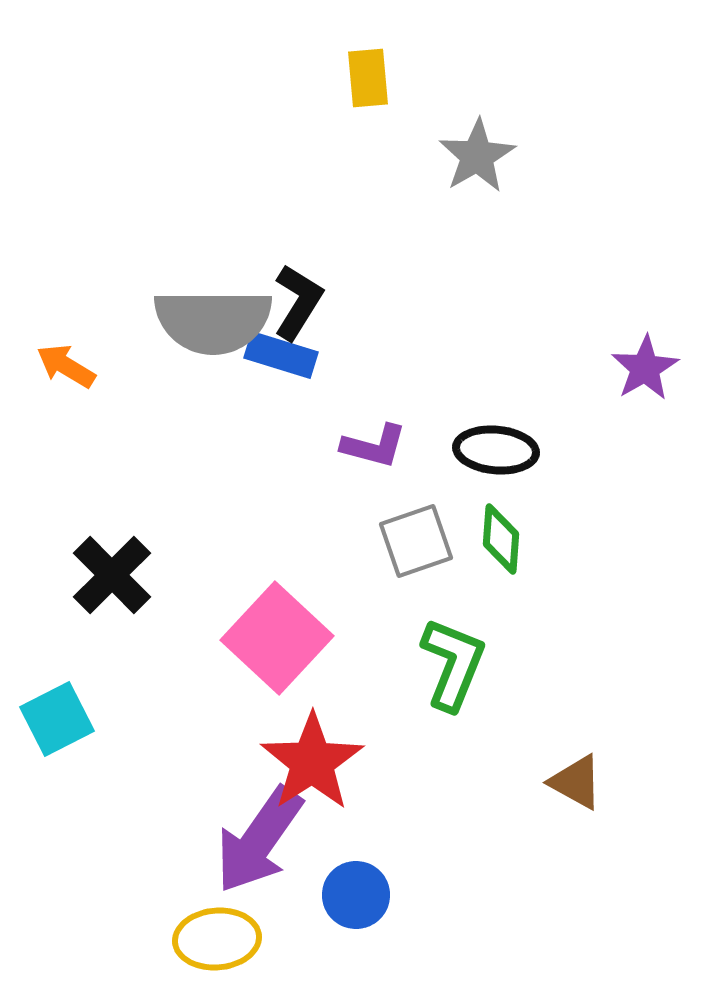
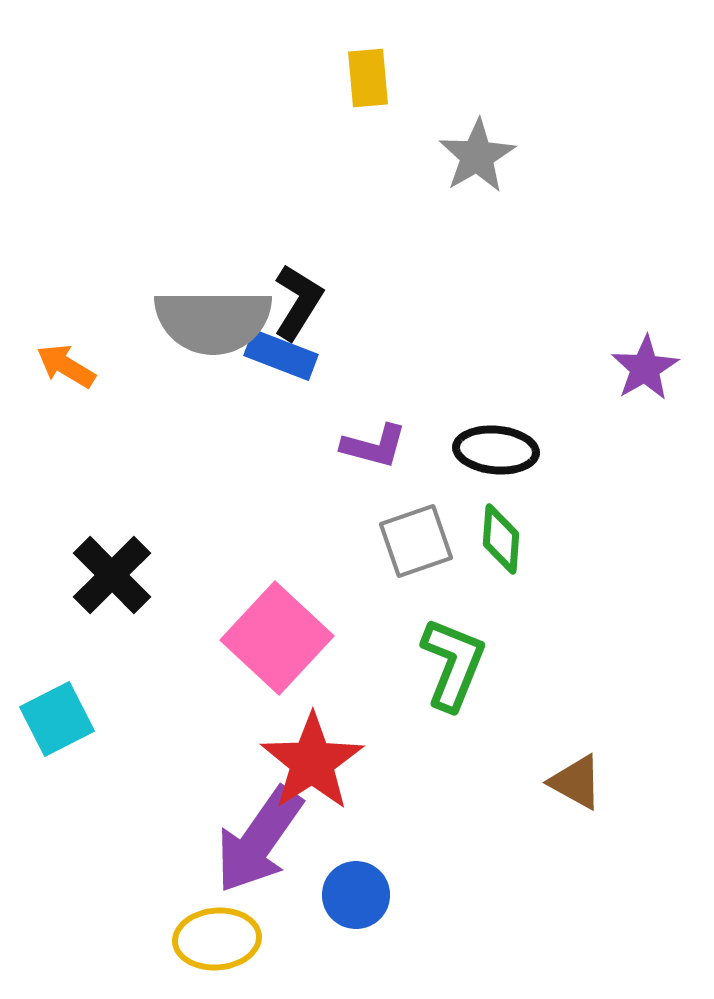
blue rectangle: rotated 4 degrees clockwise
